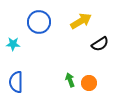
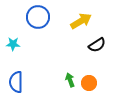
blue circle: moved 1 px left, 5 px up
black semicircle: moved 3 px left, 1 px down
